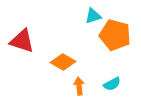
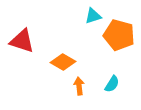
orange pentagon: moved 4 px right
cyan semicircle: rotated 30 degrees counterclockwise
